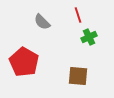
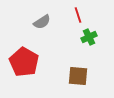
gray semicircle: rotated 78 degrees counterclockwise
